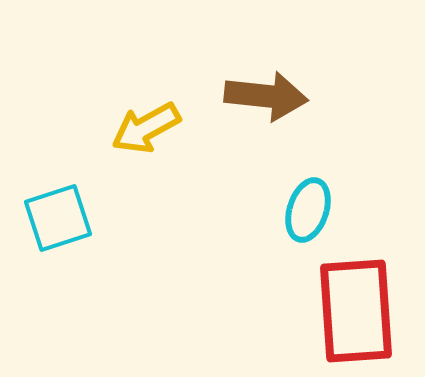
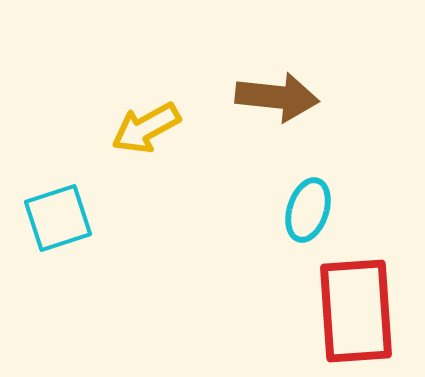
brown arrow: moved 11 px right, 1 px down
